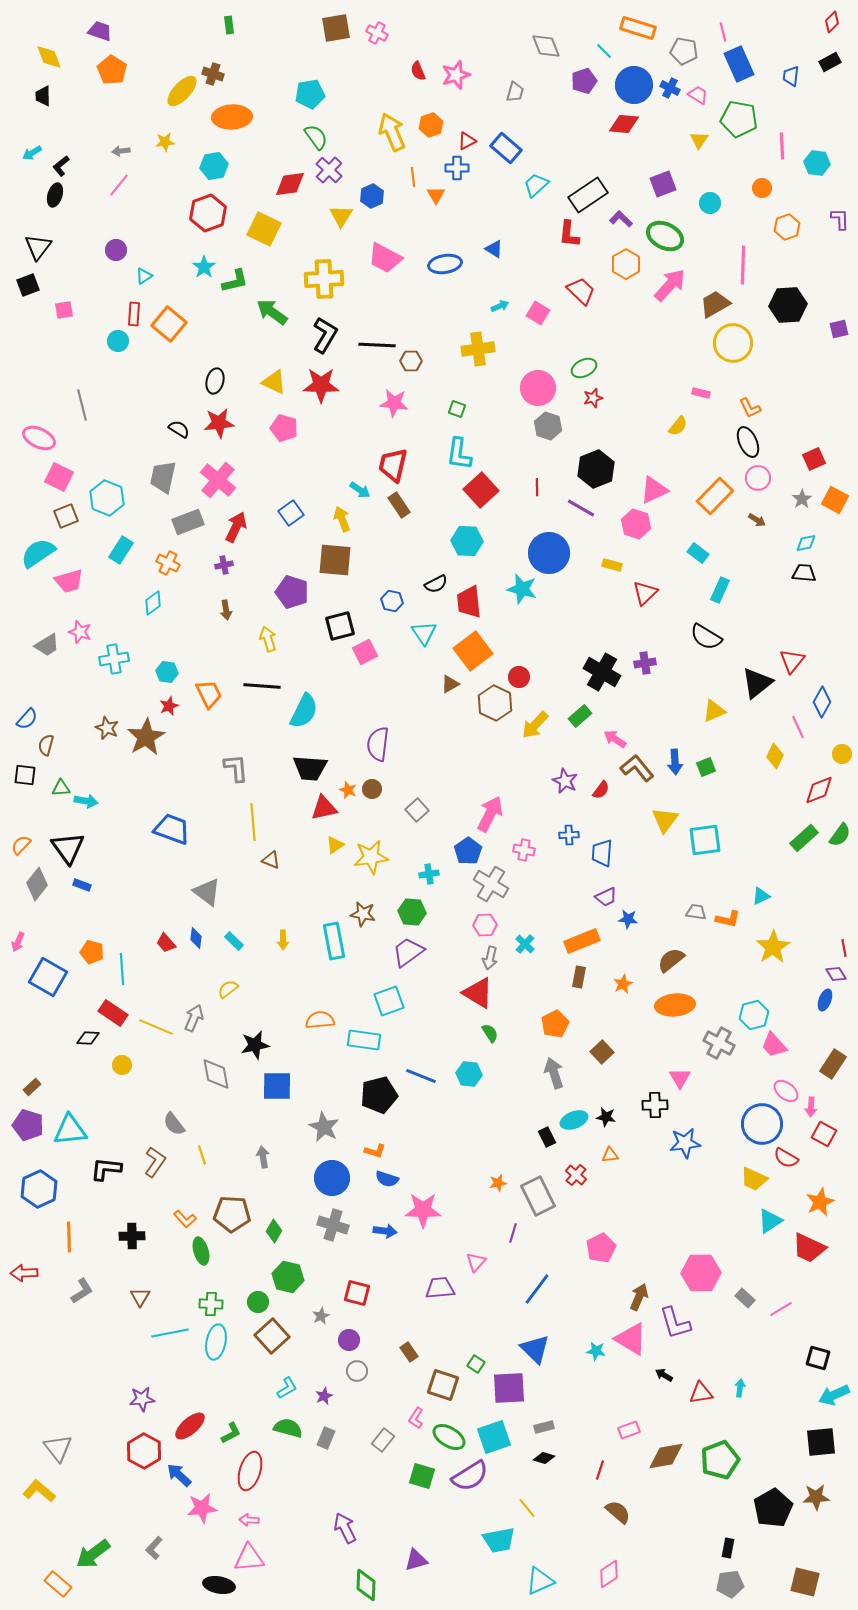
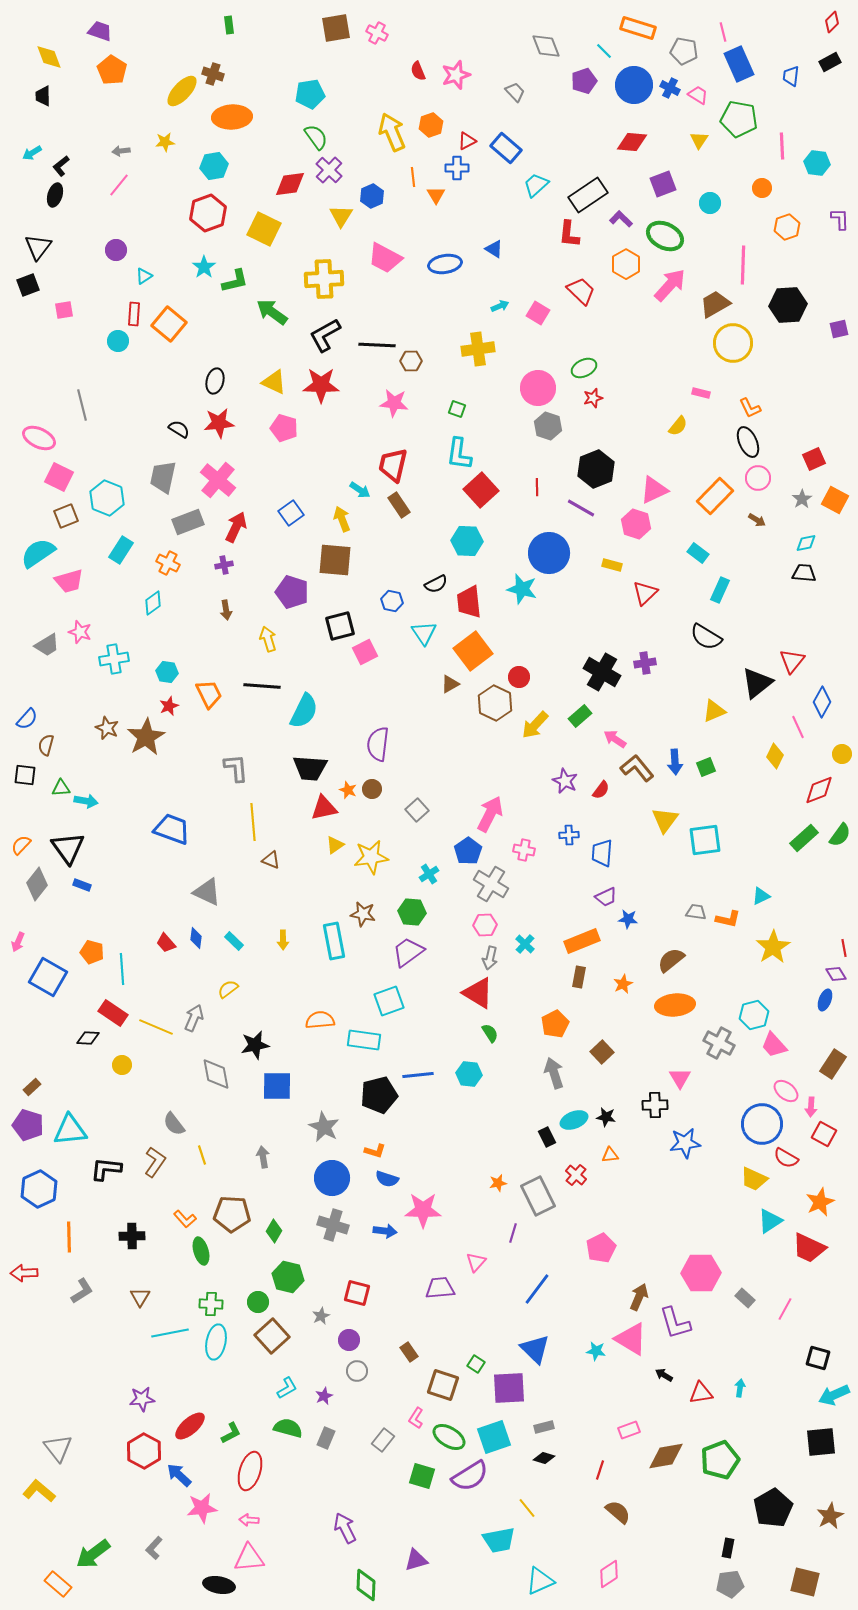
gray trapezoid at (515, 92): rotated 60 degrees counterclockwise
red diamond at (624, 124): moved 8 px right, 18 px down
black L-shape at (325, 335): rotated 150 degrees counterclockwise
cyan cross at (429, 874): rotated 24 degrees counterclockwise
gray triangle at (207, 892): rotated 12 degrees counterclockwise
blue line at (421, 1076): moved 3 px left, 1 px up; rotated 28 degrees counterclockwise
pink line at (781, 1309): moved 4 px right; rotated 30 degrees counterclockwise
brown star at (816, 1497): moved 14 px right, 19 px down; rotated 24 degrees counterclockwise
